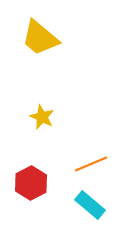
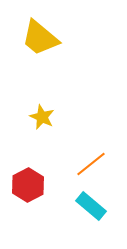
orange line: rotated 16 degrees counterclockwise
red hexagon: moved 3 px left, 2 px down
cyan rectangle: moved 1 px right, 1 px down
